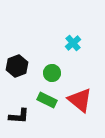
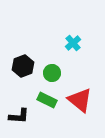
black hexagon: moved 6 px right
